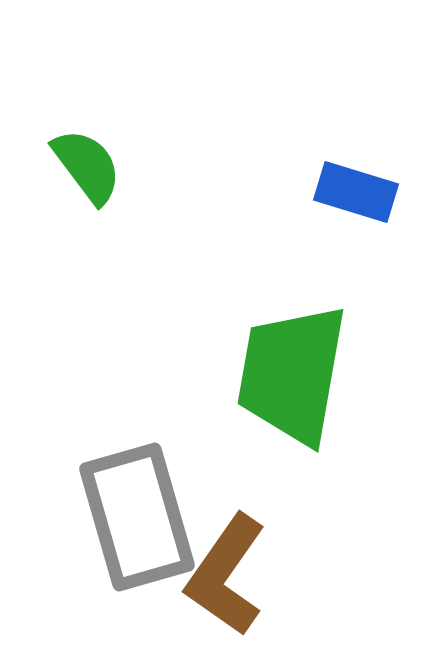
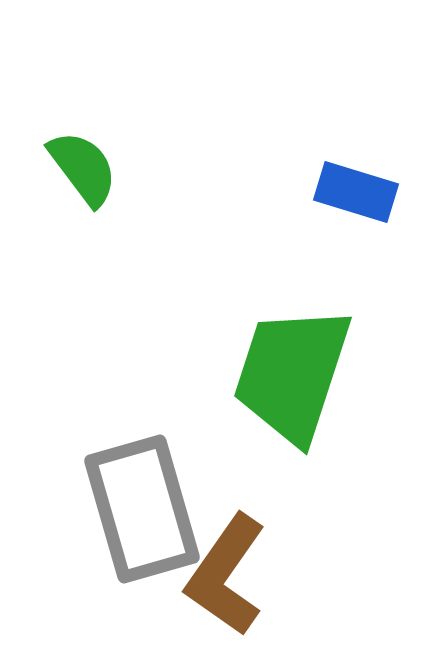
green semicircle: moved 4 px left, 2 px down
green trapezoid: rotated 8 degrees clockwise
gray rectangle: moved 5 px right, 8 px up
